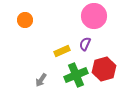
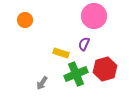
purple semicircle: moved 1 px left
yellow rectangle: moved 1 px left, 2 px down; rotated 42 degrees clockwise
red hexagon: moved 1 px right
green cross: moved 1 px up
gray arrow: moved 1 px right, 3 px down
